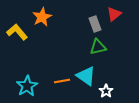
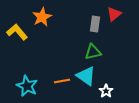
gray rectangle: rotated 28 degrees clockwise
green triangle: moved 5 px left, 5 px down
cyan star: rotated 15 degrees counterclockwise
